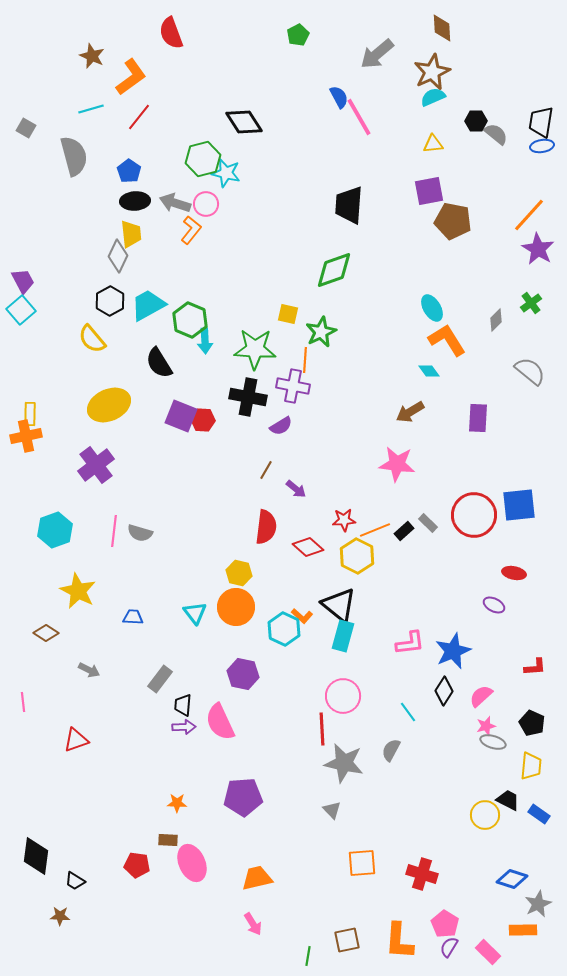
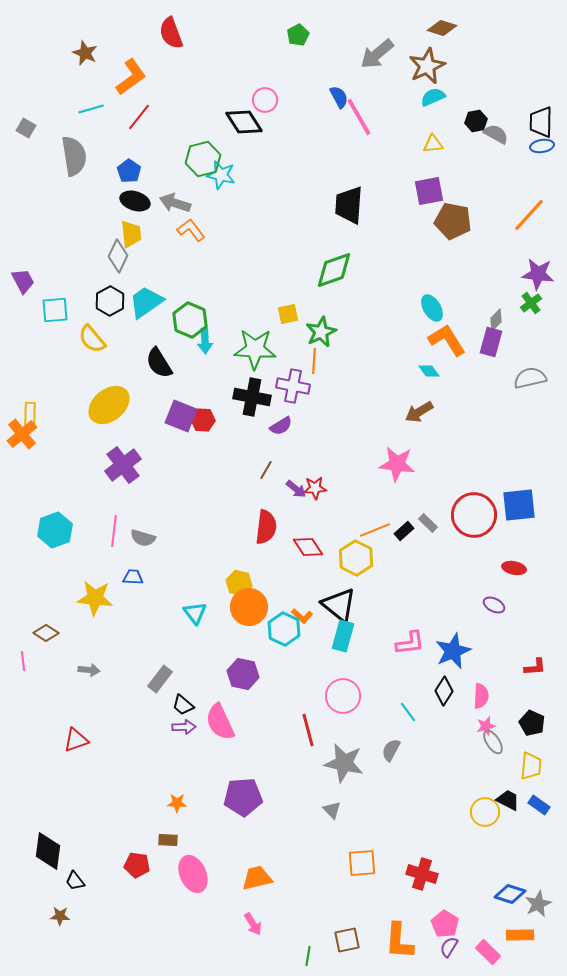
brown diamond at (442, 28): rotated 68 degrees counterclockwise
brown star at (92, 56): moved 7 px left, 3 px up
brown star at (432, 72): moved 5 px left, 6 px up
black hexagon at (476, 121): rotated 10 degrees counterclockwise
black trapezoid at (541, 122): rotated 8 degrees counterclockwise
gray semicircle at (496, 134): rotated 10 degrees counterclockwise
gray semicircle at (74, 156): rotated 6 degrees clockwise
cyan star at (226, 173): moved 5 px left, 2 px down
black ellipse at (135, 201): rotated 20 degrees clockwise
pink circle at (206, 204): moved 59 px right, 104 px up
orange L-shape at (191, 230): rotated 76 degrees counterclockwise
purple star at (538, 249): moved 25 px down; rotated 24 degrees counterclockwise
cyan trapezoid at (148, 305): moved 2 px left, 3 px up; rotated 6 degrees counterclockwise
cyan square at (21, 310): moved 34 px right; rotated 36 degrees clockwise
yellow square at (288, 314): rotated 25 degrees counterclockwise
orange line at (305, 360): moved 9 px right, 1 px down
gray semicircle at (530, 371): moved 7 px down; rotated 52 degrees counterclockwise
black cross at (248, 397): moved 4 px right
yellow ellipse at (109, 405): rotated 15 degrees counterclockwise
brown arrow at (410, 412): moved 9 px right
purple rectangle at (478, 418): moved 13 px right, 76 px up; rotated 12 degrees clockwise
orange cross at (26, 436): moved 4 px left, 2 px up; rotated 28 degrees counterclockwise
purple cross at (96, 465): moved 27 px right
red star at (344, 520): moved 29 px left, 32 px up
gray semicircle at (140, 533): moved 3 px right, 5 px down
red diamond at (308, 547): rotated 16 degrees clockwise
yellow hexagon at (357, 556): moved 1 px left, 2 px down
yellow hexagon at (239, 573): moved 10 px down
red ellipse at (514, 573): moved 5 px up
yellow star at (78, 591): moved 17 px right, 7 px down; rotated 21 degrees counterclockwise
orange circle at (236, 607): moved 13 px right
blue trapezoid at (133, 617): moved 40 px up
gray arrow at (89, 670): rotated 20 degrees counterclockwise
pink semicircle at (481, 696): rotated 135 degrees clockwise
pink line at (23, 702): moved 41 px up
black trapezoid at (183, 705): rotated 55 degrees counterclockwise
red line at (322, 729): moved 14 px left, 1 px down; rotated 12 degrees counterclockwise
gray ellipse at (493, 742): rotated 40 degrees clockwise
blue rectangle at (539, 814): moved 9 px up
yellow circle at (485, 815): moved 3 px up
black diamond at (36, 856): moved 12 px right, 5 px up
pink ellipse at (192, 863): moved 1 px right, 11 px down
blue diamond at (512, 879): moved 2 px left, 15 px down
black trapezoid at (75, 881): rotated 20 degrees clockwise
orange rectangle at (523, 930): moved 3 px left, 5 px down
